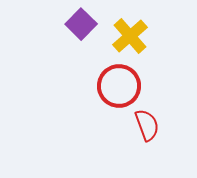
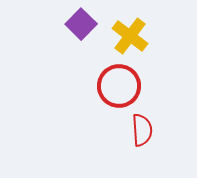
yellow cross: rotated 12 degrees counterclockwise
red semicircle: moved 5 px left, 5 px down; rotated 16 degrees clockwise
